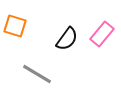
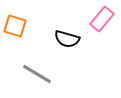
pink rectangle: moved 15 px up
black semicircle: rotated 70 degrees clockwise
